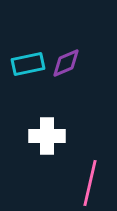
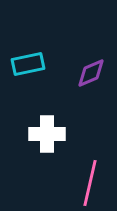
purple diamond: moved 25 px right, 10 px down
white cross: moved 2 px up
